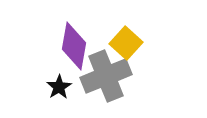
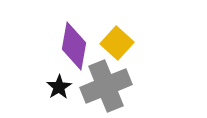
yellow square: moved 9 px left
gray cross: moved 10 px down
